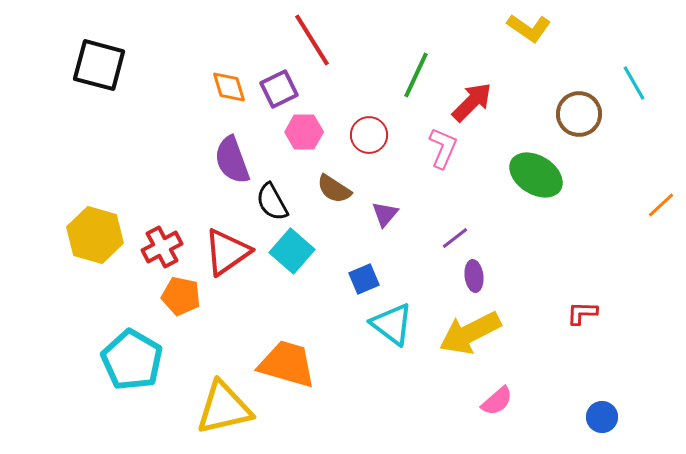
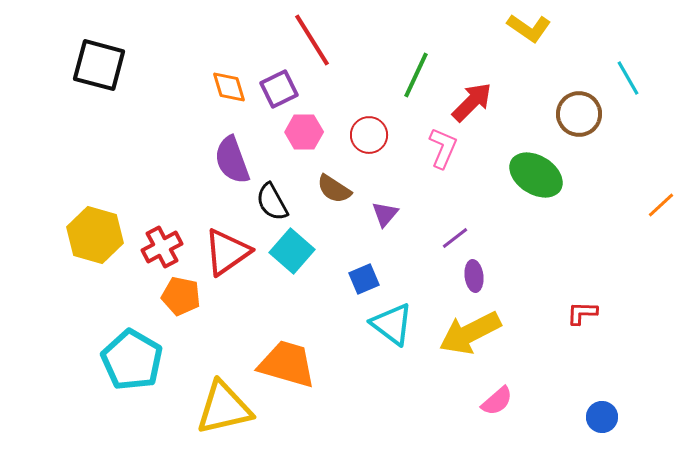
cyan line: moved 6 px left, 5 px up
